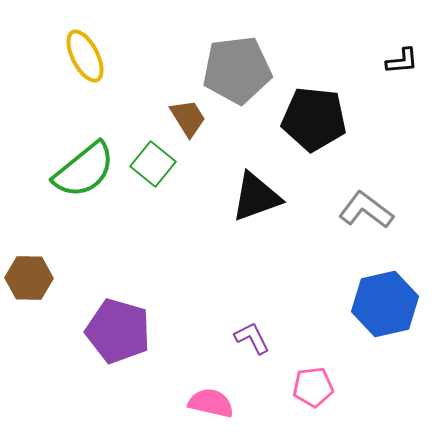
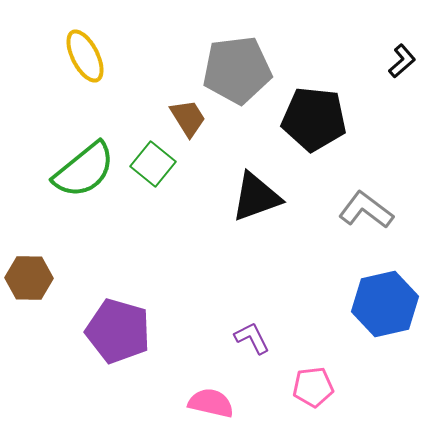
black L-shape: rotated 36 degrees counterclockwise
